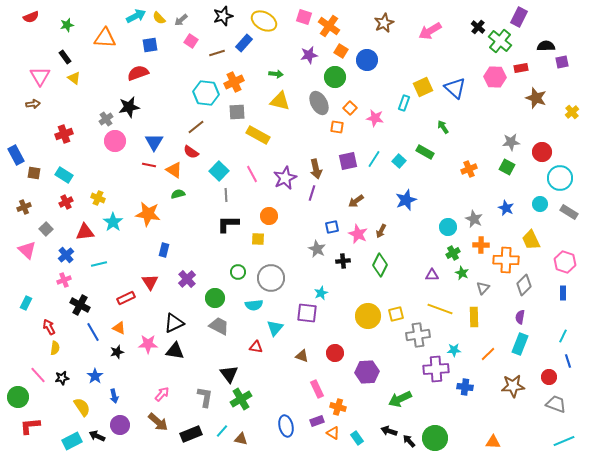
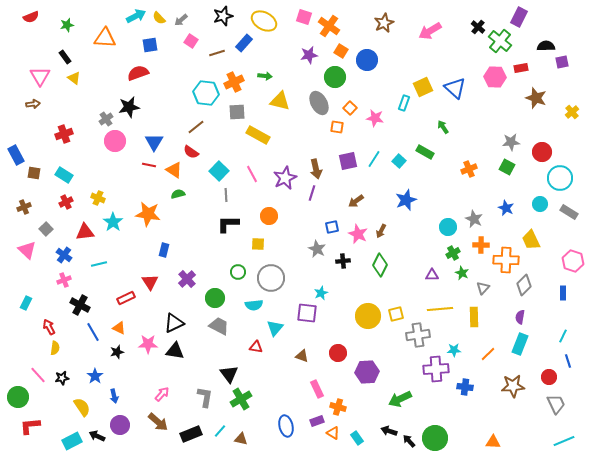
green arrow at (276, 74): moved 11 px left, 2 px down
yellow square at (258, 239): moved 5 px down
blue cross at (66, 255): moved 2 px left; rotated 14 degrees counterclockwise
pink hexagon at (565, 262): moved 8 px right, 1 px up
yellow line at (440, 309): rotated 25 degrees counterclockwise
red circle at (335, 353): moved 3 px right
gray trapezoid at (556, 404): rotated 45 degrees clockwise
cyan line at (222, 431): moved 2 px left
